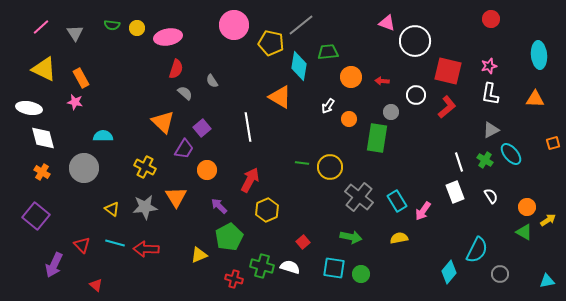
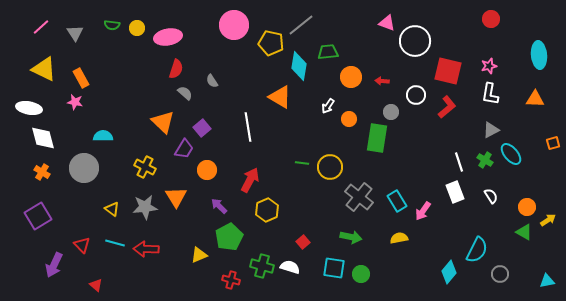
purple square at (36, 216): moved 2 px right; rotated 20 degrees clockwise
red cross at (234, 279): moved 3 px left, 1 px down
